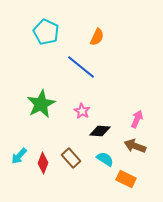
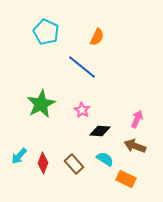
blue line: moved 1 px right
pink star: moved 1 px up
brown rectangle: moved 3 px right, 6 px down
